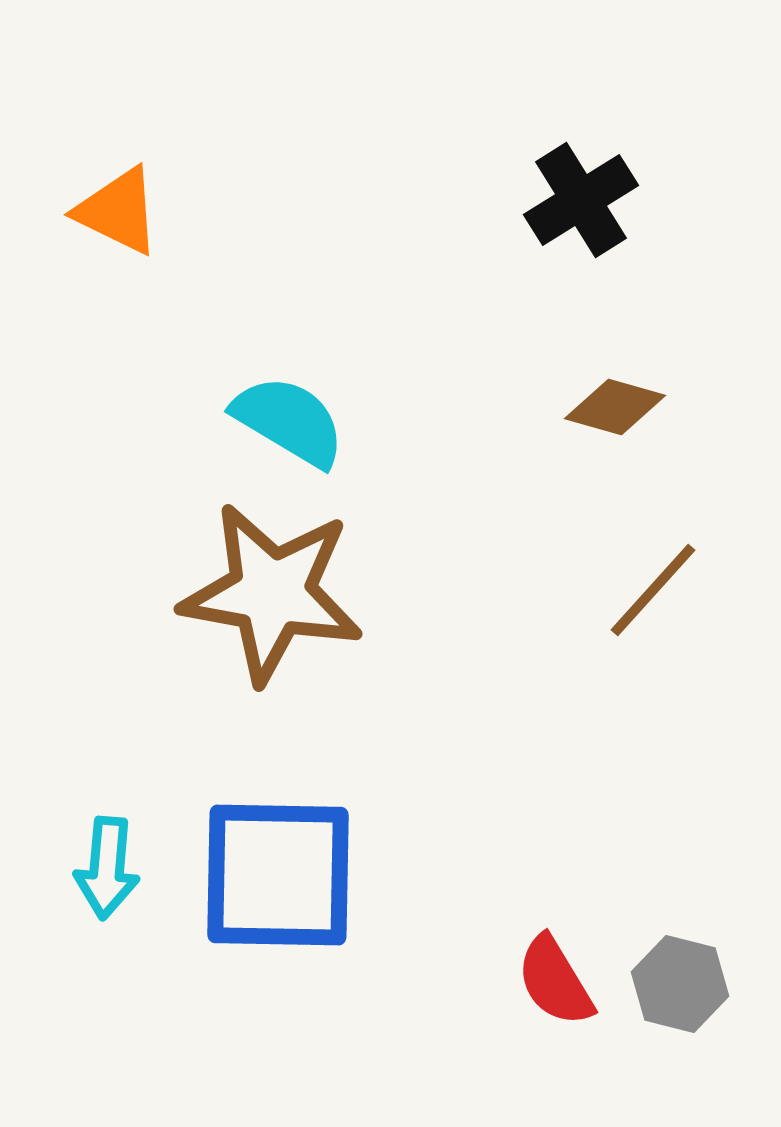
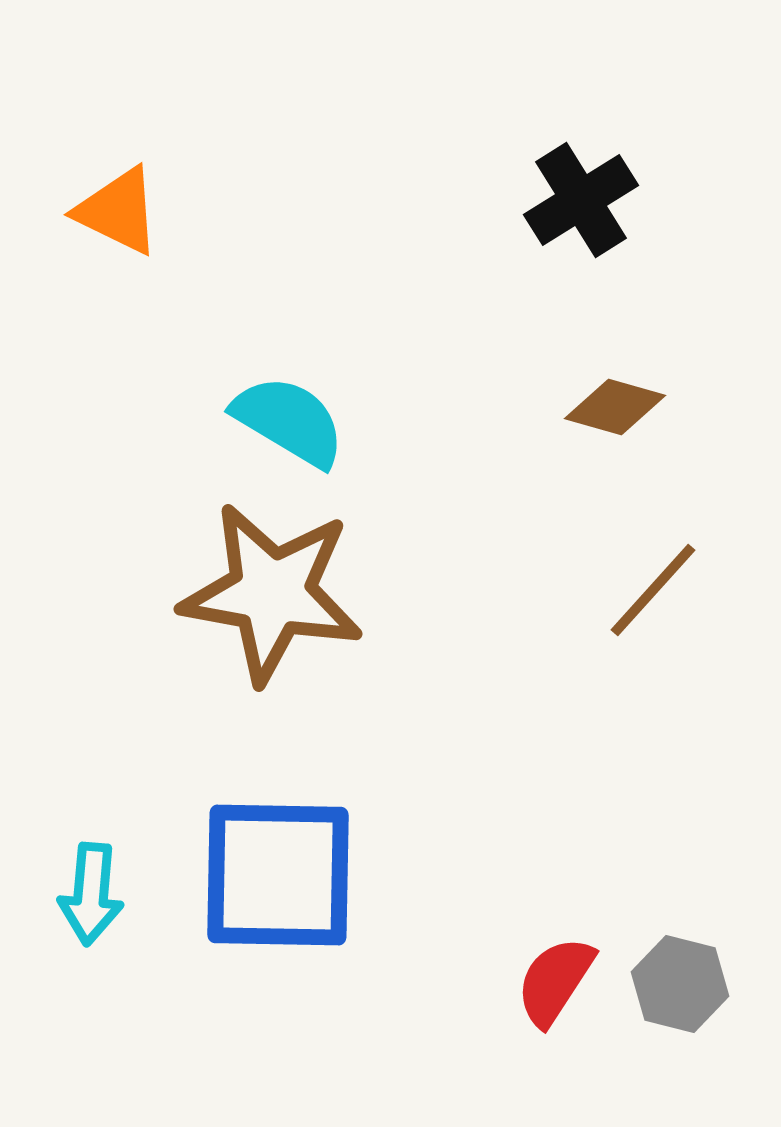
cyan arrow: moved 16 px left, 26 px down
red semicircle: rotated 64 degrees clockwise
